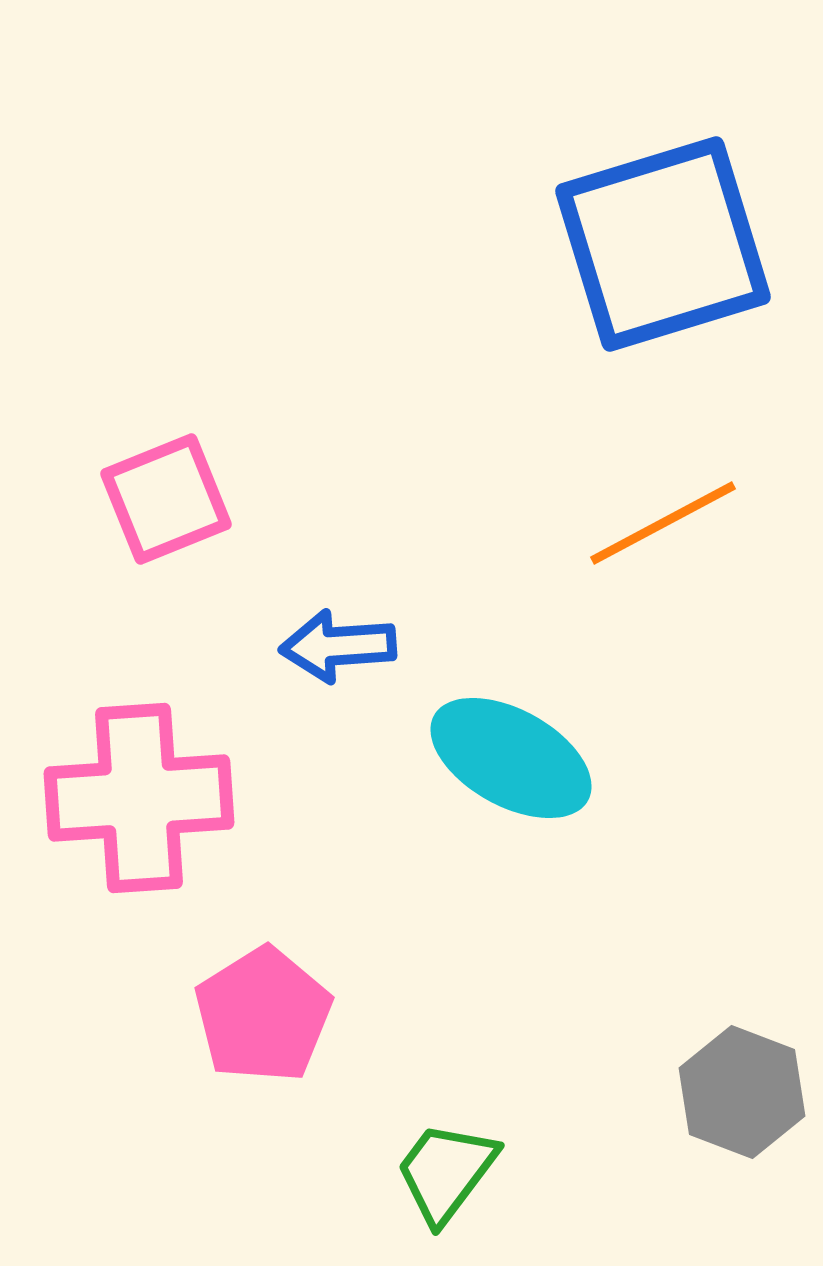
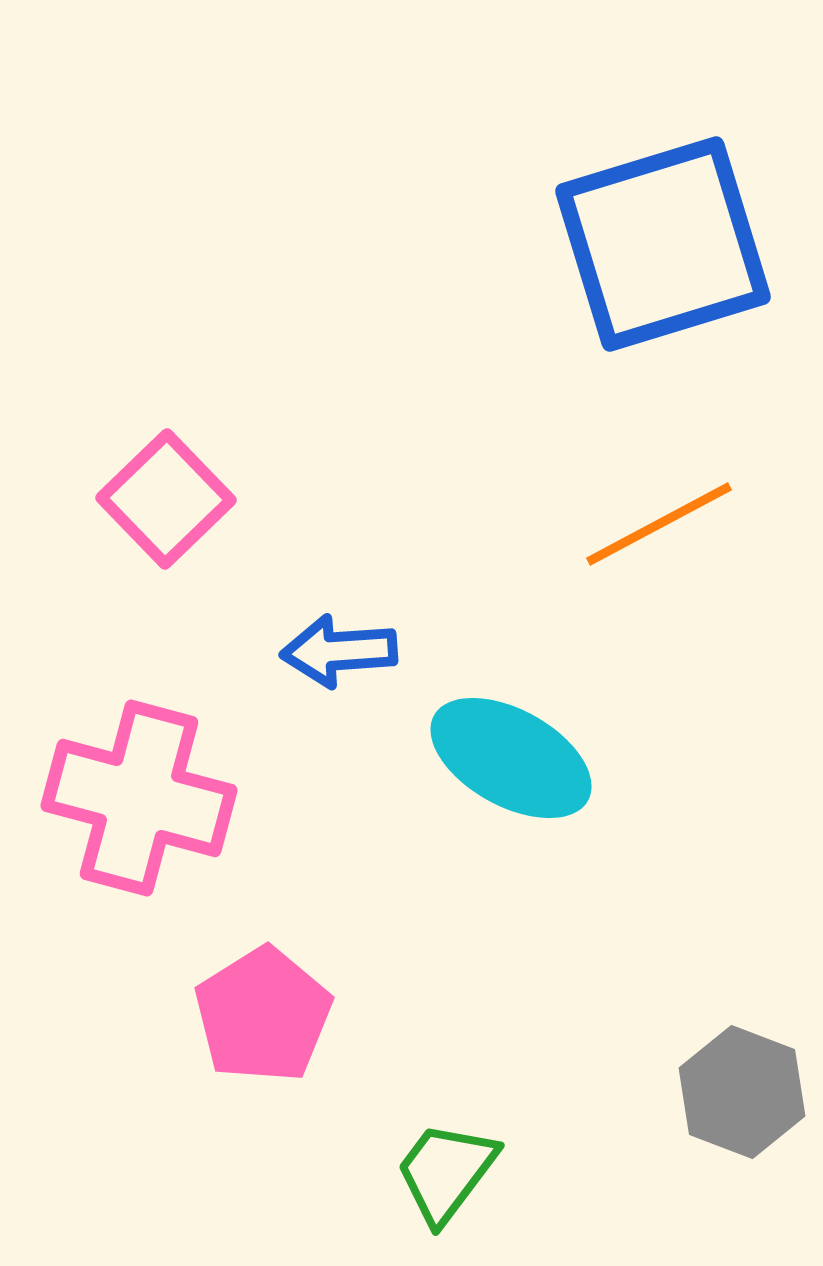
pink square: rotated 22 degrees counterclockwise
orange line: moved 4 px left, 1 px down
blue arrow: moved 1 px right, 5 px down
pink cross: rotated 19 degrees clockwise
